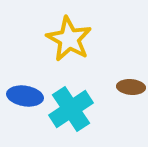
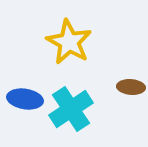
yellow star: moved 3 px down
blue ellipse: moved 3 px down
